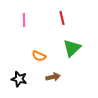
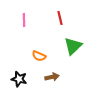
red line: moved 2 px left
green triangle: moved 1 px right, 2 px up
brown arrow: moved 1 px left
